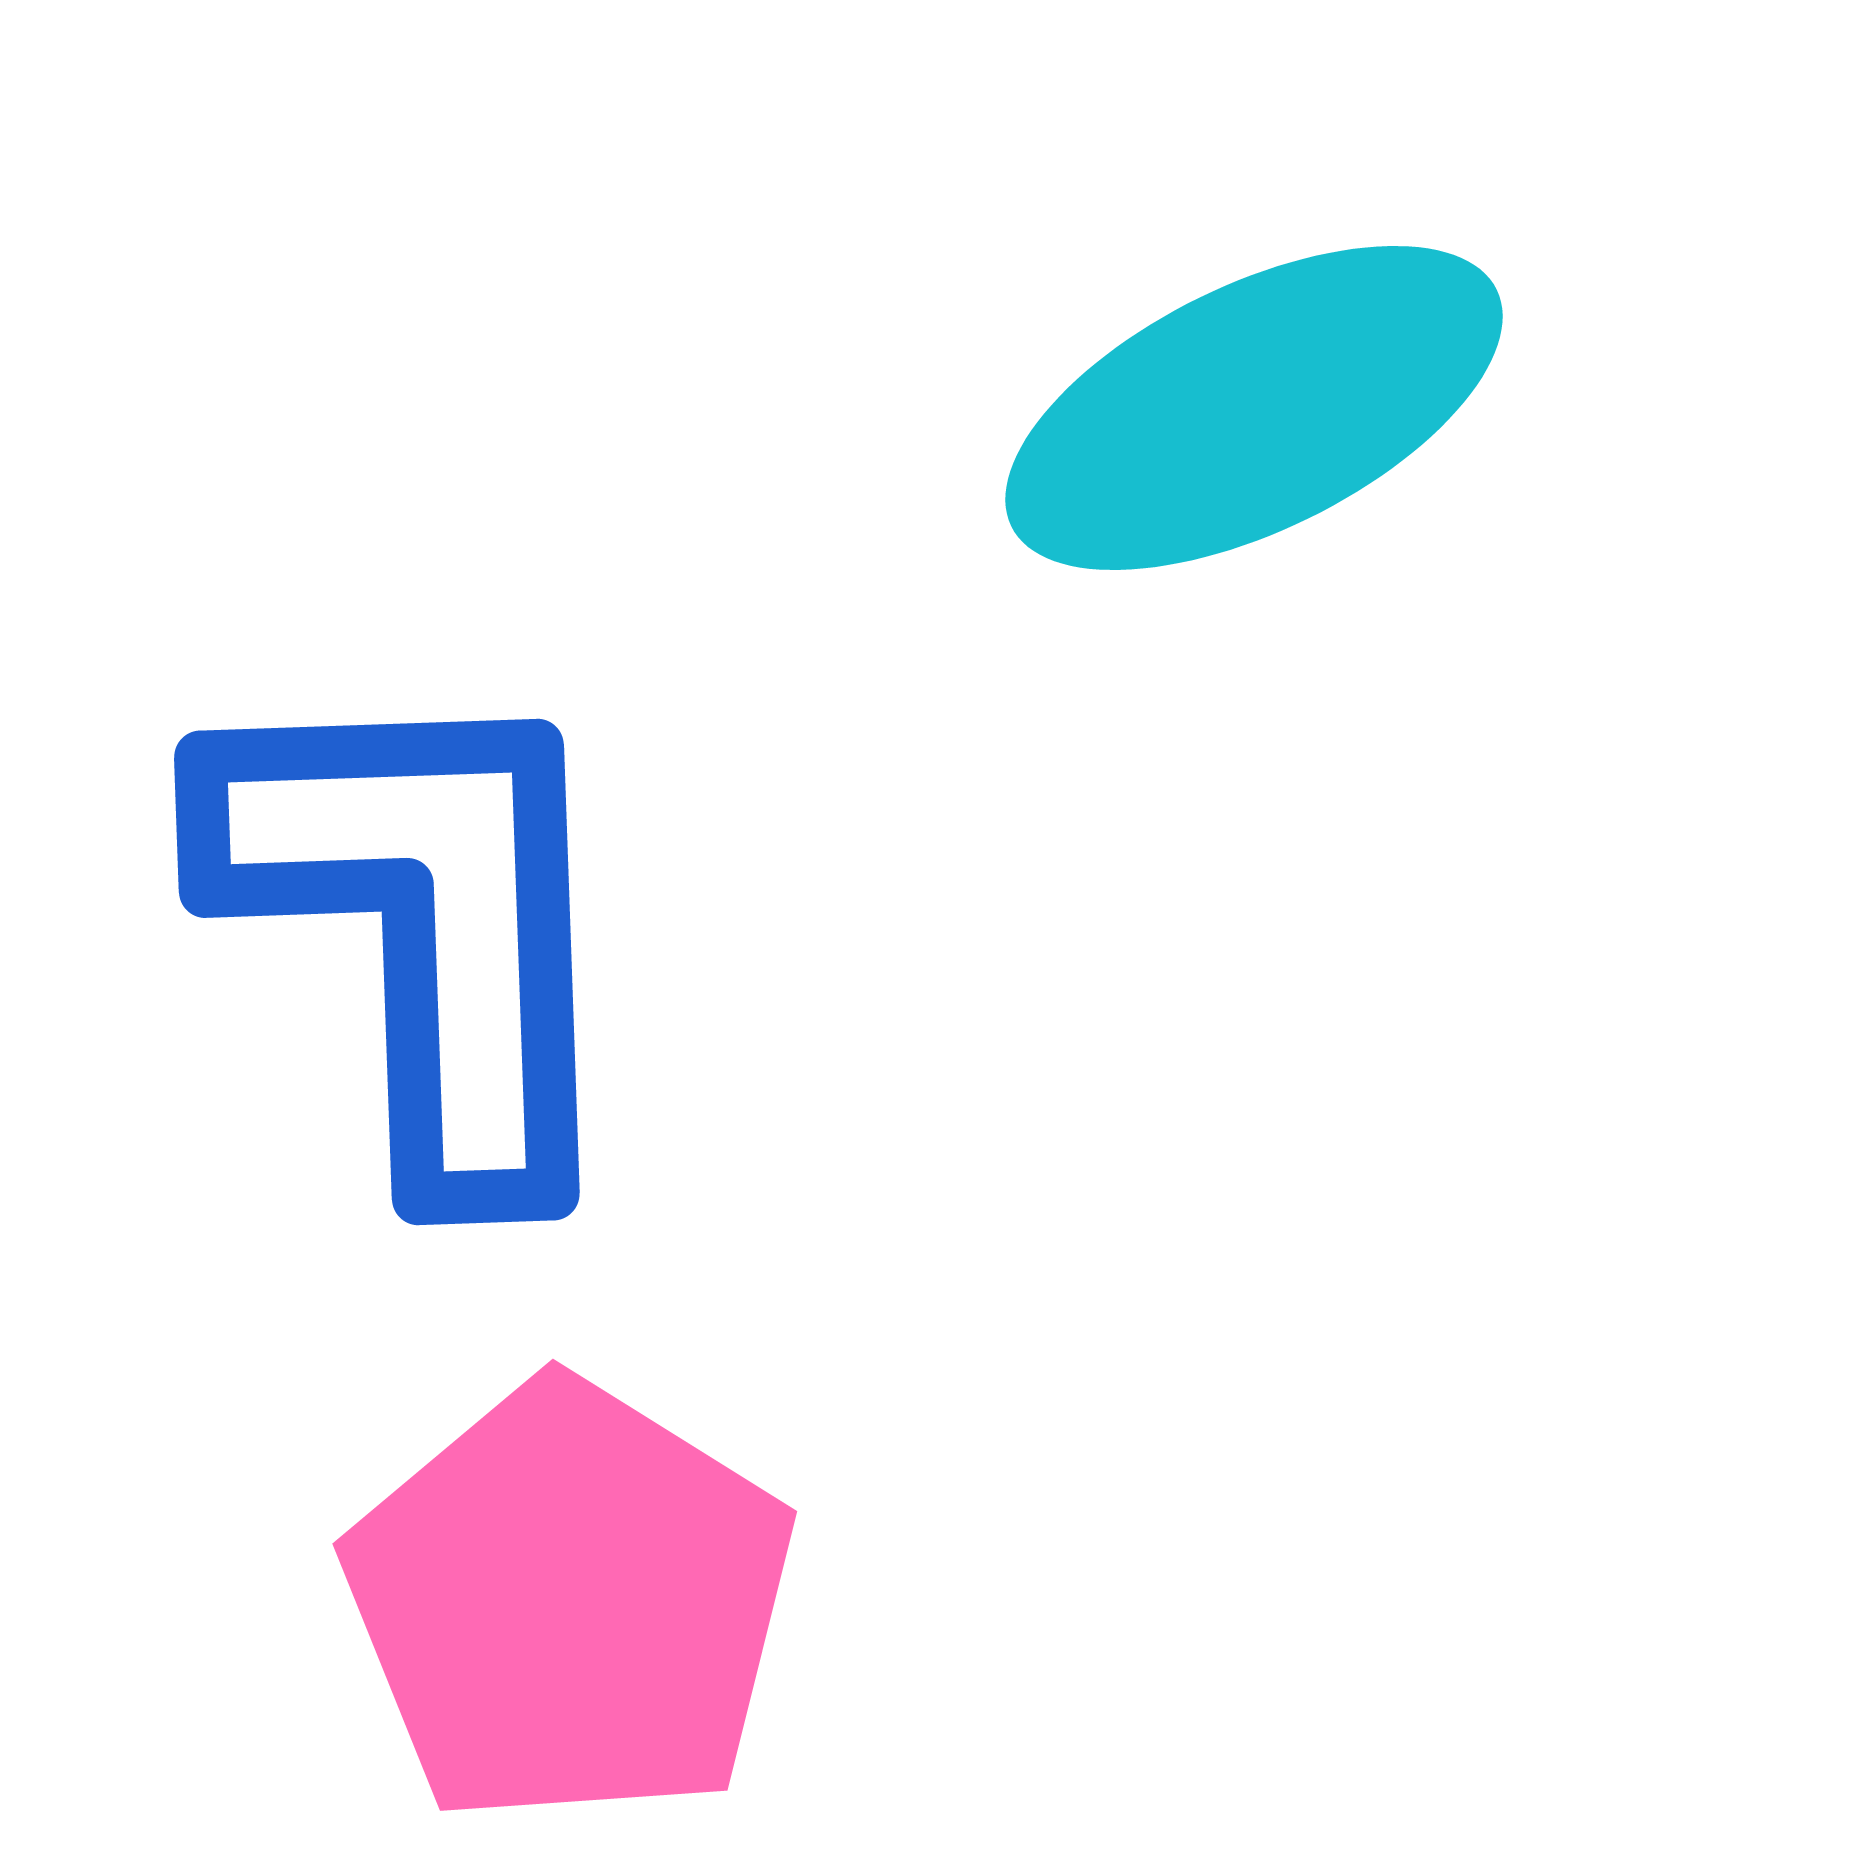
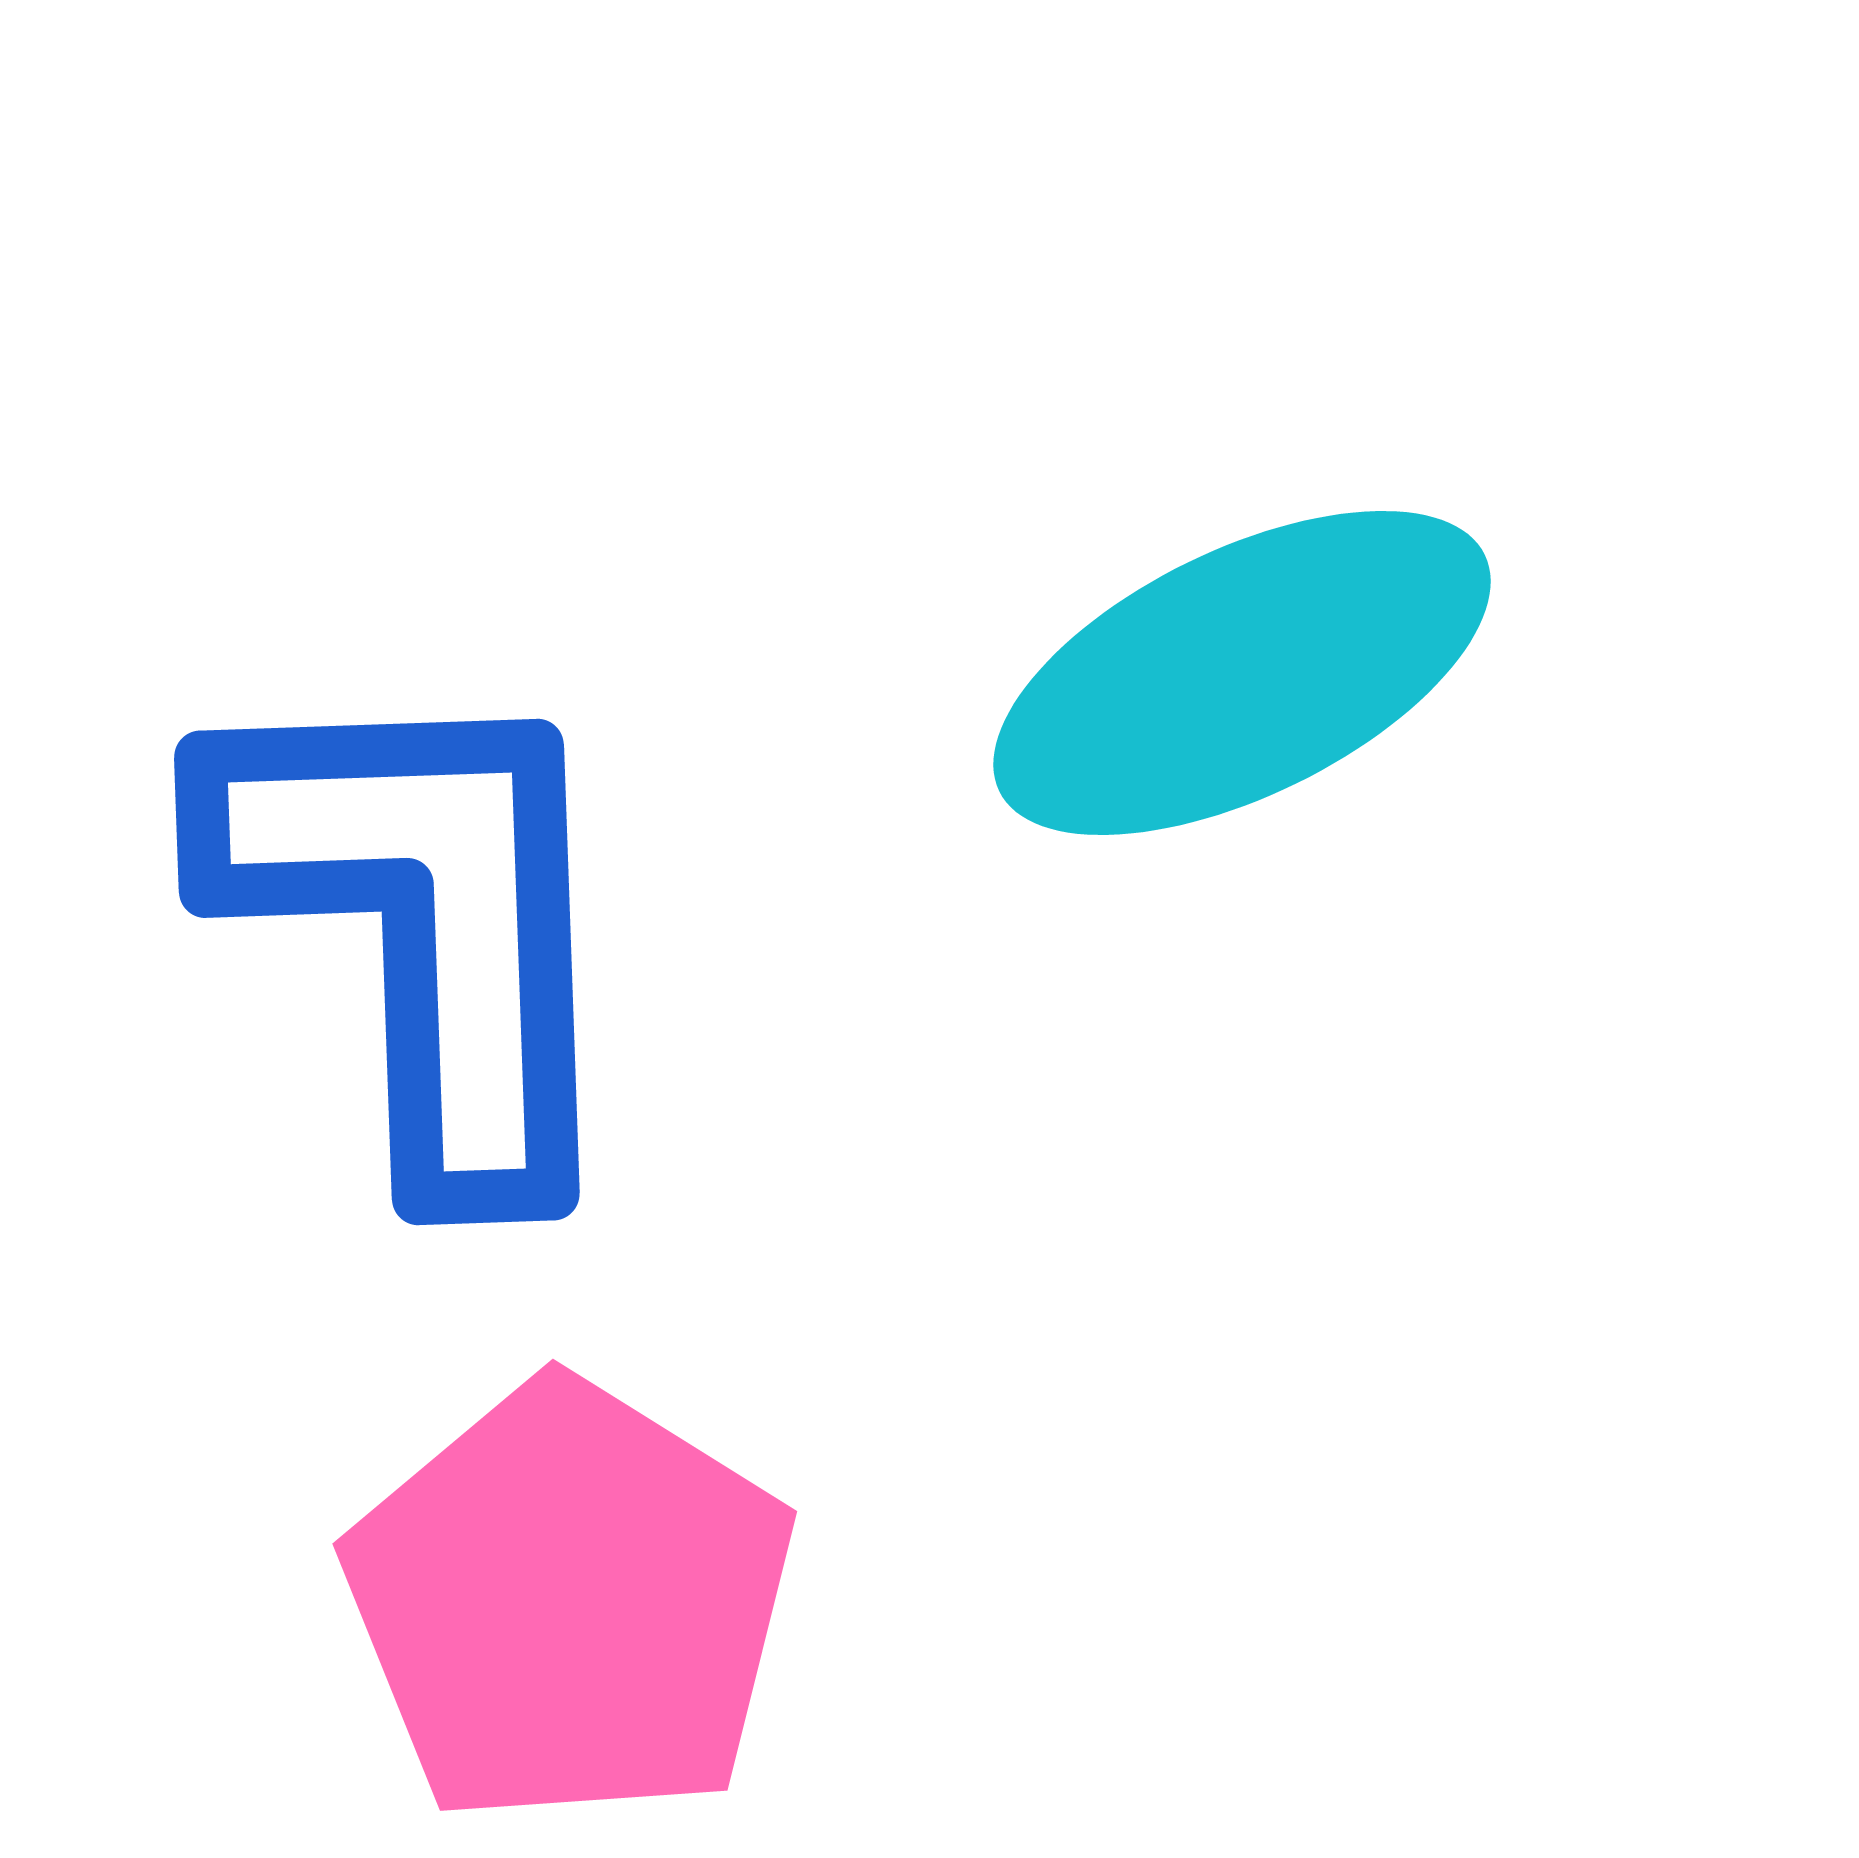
cyan ellipse: moved 12 px left, 265 px down
